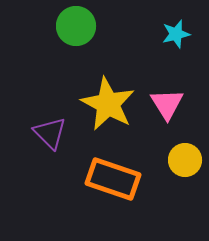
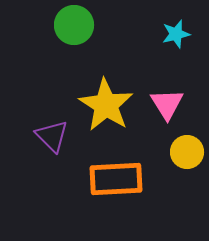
green circle: moved 2 px left, 1 px up
yellow star: moved 2 px left, 1 px down; rotated 4 degrees clockwise
purple triangle: moved 2 px right, 3 px down
yellow circle: moved 2 px right, 8 px up
orange rectangle: moved 3 px right; rotated 22 degrees counterclockwise
